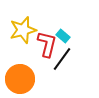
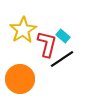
yellow star: rotated 16 degrees counterclockwise
black line: rotated 20 degrees clockwise
